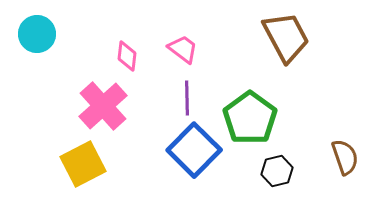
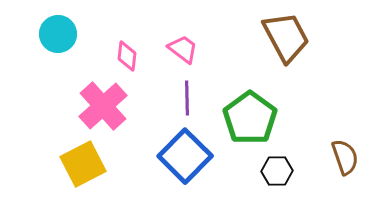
cyan circle: moved 21 px right
blue square: moved 9 px left, 6 px down
black hexagon: rotated 12 degrees clockwise
